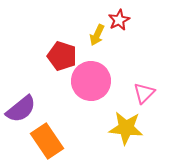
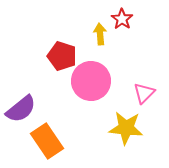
red star: moved 3 px right, 1 px up; rotated 10 degrees counterclockwise
yellow arrow: moved 3 px right, 1 px up; rotated 150 degrees clockwise
